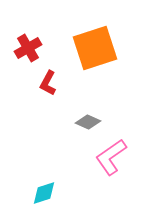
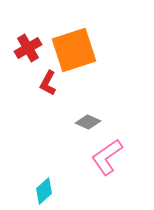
orange square: moved 21 px left, 2 px down
pink L-shape: moved 4 px left
cyan diamond: moved 2 px up; rotated 24 degrees counterclockwise
